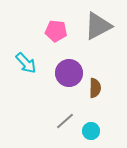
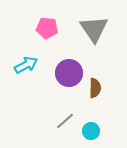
gray triangle: moved 4 px left, 3 px down; rotated 36 degrees counterclockwise
pink pentagon: moved 9 px left, 3 px up
cyan arrow: moved 2 px down; rotated 75 degrees counterclockwise
